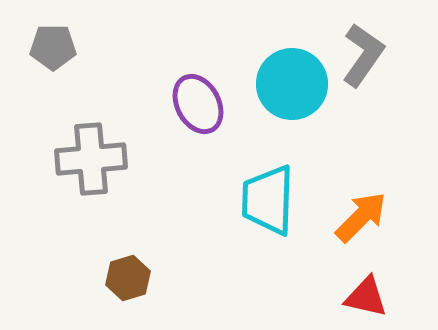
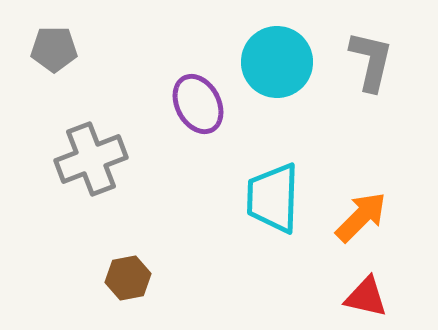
gray pentagon: moved 1 px right, 2 px down
gray L-shape: moved 8 px right, 6 px down; rotated 22 degrees counterclockwise
cyan circle: moved 15 px left, 22 px up
gray cross: rotated 16 degrees counterclockwise
cyan trapezoid: moved 5 px right, 2 px up
brown hexagon: rotated 6 degrees clockwise
